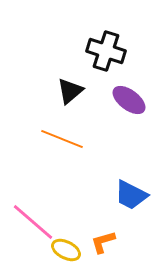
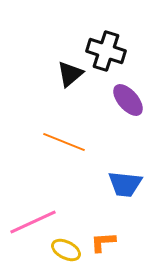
black triangle: moved 17 px up
purple ellipse: moved 1 px left; rotated 12 degrees clockwise
orange line: moved 2 px right, 3 px down
blue trapezoid: moved 6 px left, 11 px up; rotated 21 degrees counterclockwise
pink line: rotated 66 degrees counterclockwise
orange L-shape: rotated 12 degrees clockwise
